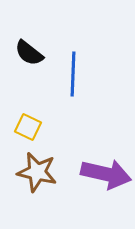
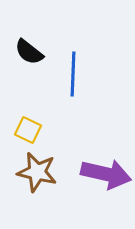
black semicircle: moved 1 px up
yellow square: moved 3 px down
